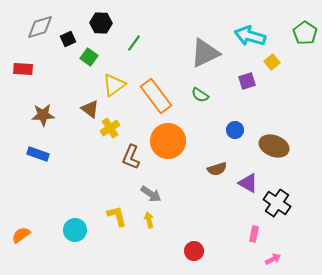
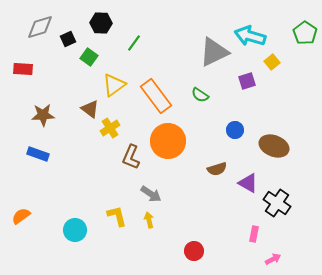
gray triangle: moved 9 px right, 1 px up
orange semicircle: moved 19 px up
